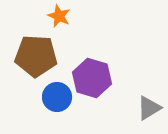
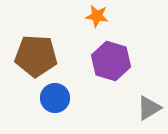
orange star: moved 38 px right; rotated 15 degrees counterclockwise
purple hexagon: moved 19 px right, 17 px up
blue circle: moved 2 px left, 1 px down
